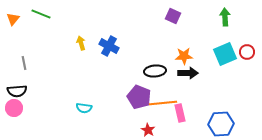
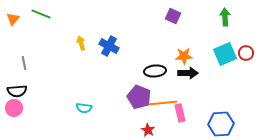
red circle: moved 1 px left, 1 px down
